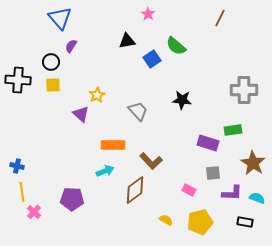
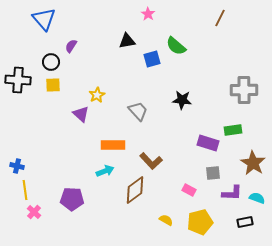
blue triangle: moved 16 px left, 1 px down
blue square: rotated 18 degrees clockwise
yellow line: moved 3 px right, 2 px up
black rectangle: rotated 21 degrees counterclockwise
